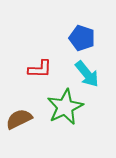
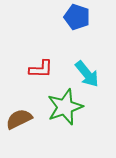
blue pentagon: moved 5 px left, 21 px up
red L-shape: moved 1 px right
green star: rotated 6 degrees clockwise
